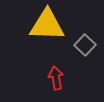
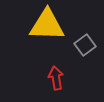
gray square: rotated 10 degrees clockwise
